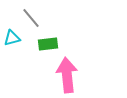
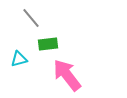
cyan triangle: moved 7 px right, 21 px down
pink arrow: rotated 32 degrees counterclockwise
